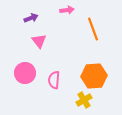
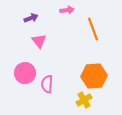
pink semicircle: moved 7 px left, 4 px down
